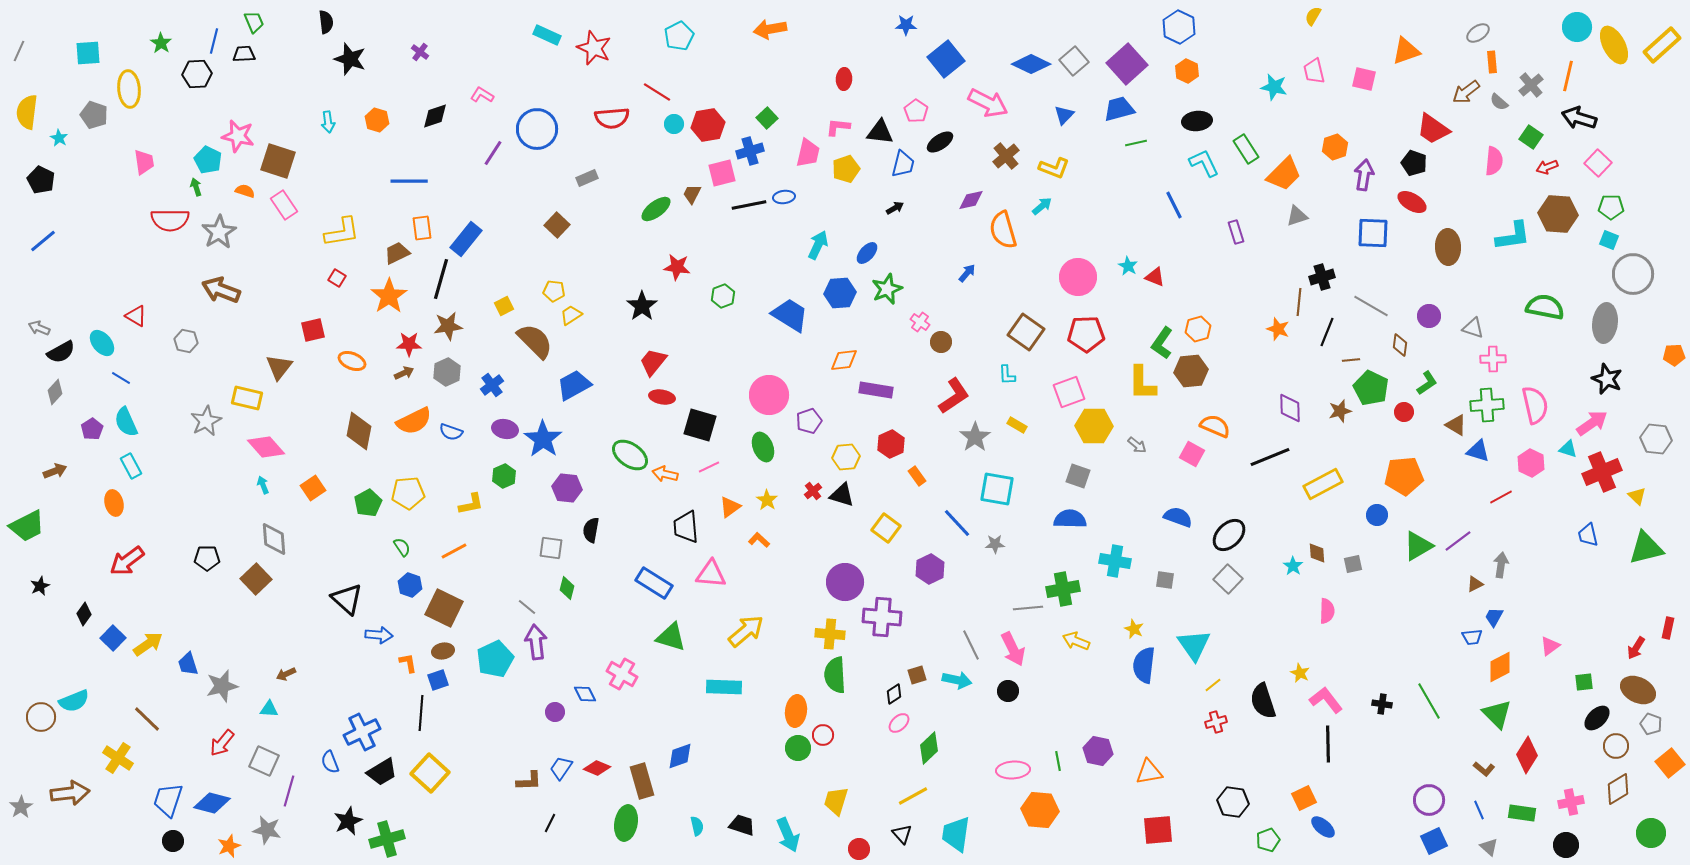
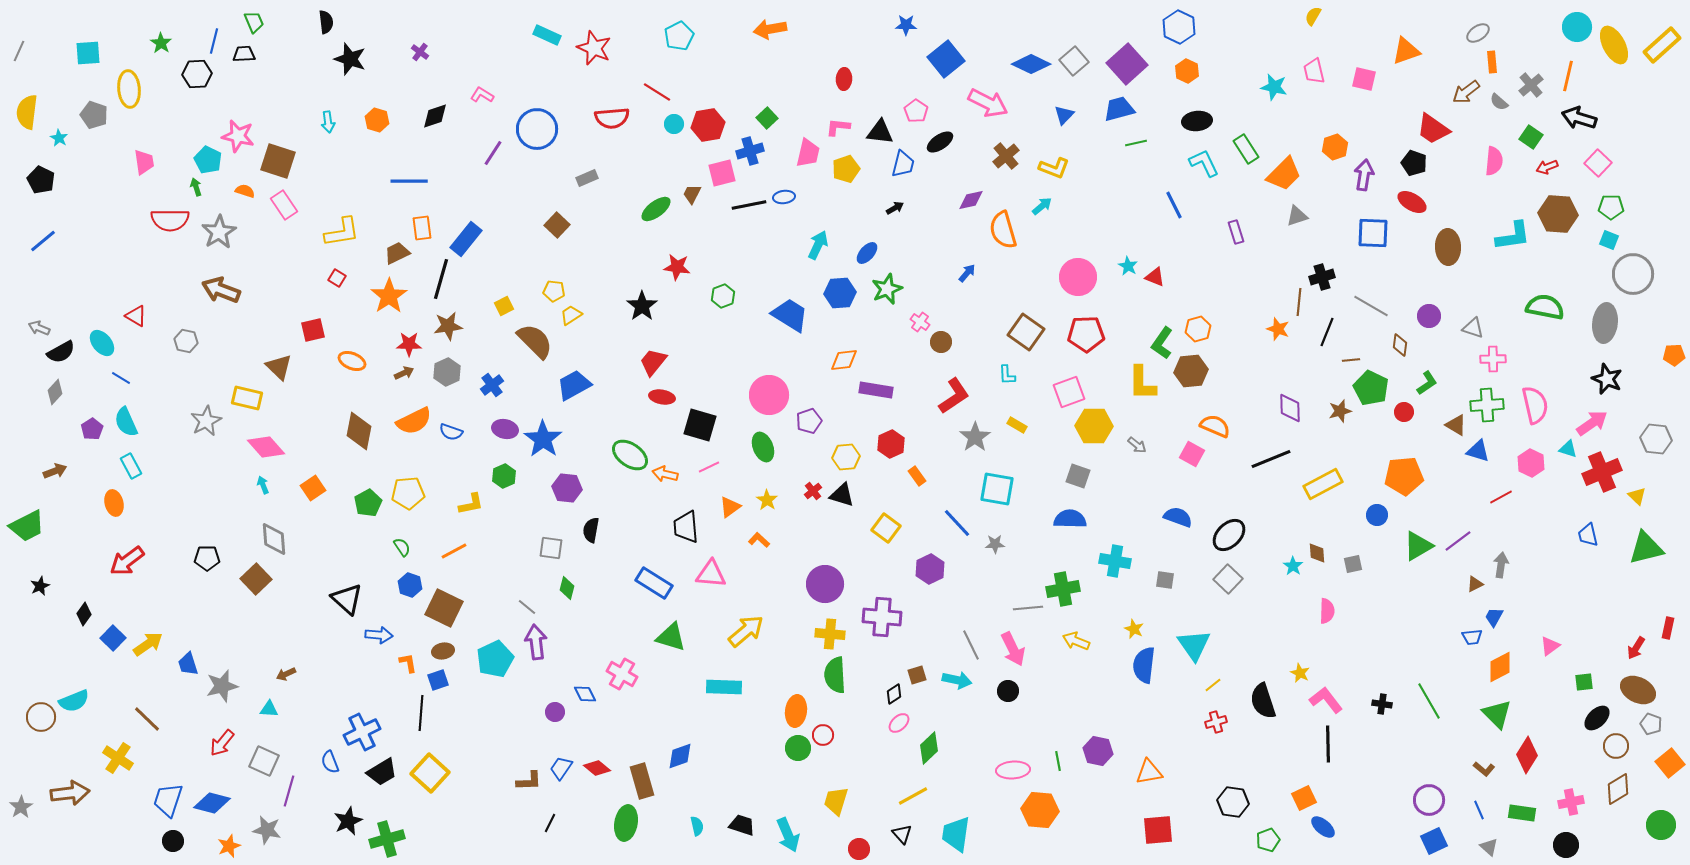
brown triangle at (279, 367): rotated 24 degrees counterclockwise
black line at (1270, 457): moved 1 px right, 2 px down
purple circle at (845, 582): moved 20 px left, 2 px down
red diamond at (597, 768): rotated 16 degrees clockwise
green circle at (1651, 833): moved 10 px right, 8 px up
